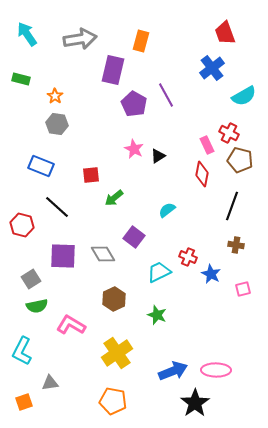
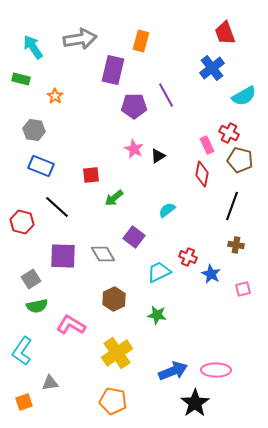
cyan arrow at (27, 34): moved 6 px right, 13 px down
purple pentagon at (134, 104): moved 2 px down; rotated 30 degrees counterclockwise
gray hexagon at (57, 124): moved 23 px left, 6 px down
red hexagon at (22, 225): moved 3 px up
green star at (157, 315): rotated 12 degrees counterclockwise
cyan L-shape at (22, 351): rotated 8 degrees clockwise
